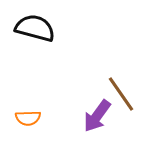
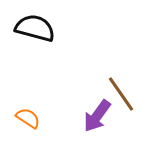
orange semicircle: rotated 145 degrees counterclockwise
